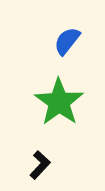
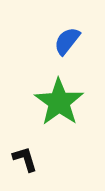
black L-shape: moved 15 px left, 6 px up; rotated 60 degrees counterclockwise
